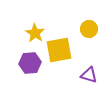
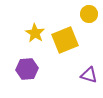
yellow circle: moved 15 px up
yellow square: moved 6 px right, 10 px up; rotated 12 degrees counterclockwise
purple hexagon: moved 3 px left, 6 px down
